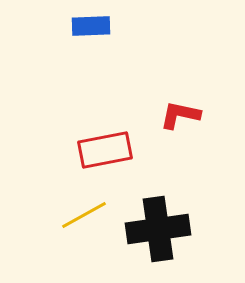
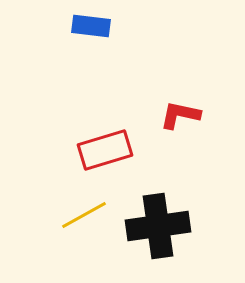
blue rectangle: rotated 9 degrees clockwise
red rectangle: rotated 6 degrees counterclockwise
black cross: moved 3 px up
